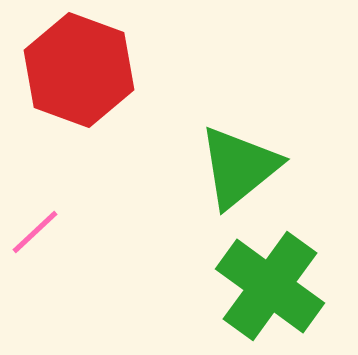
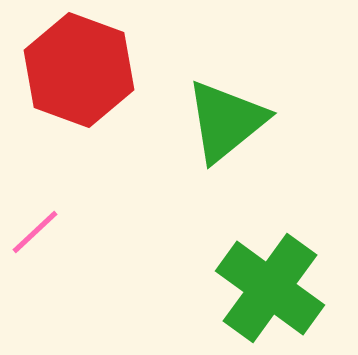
green triangle: moved 13 px left, 46 px up
green cross: moved 2 px down
